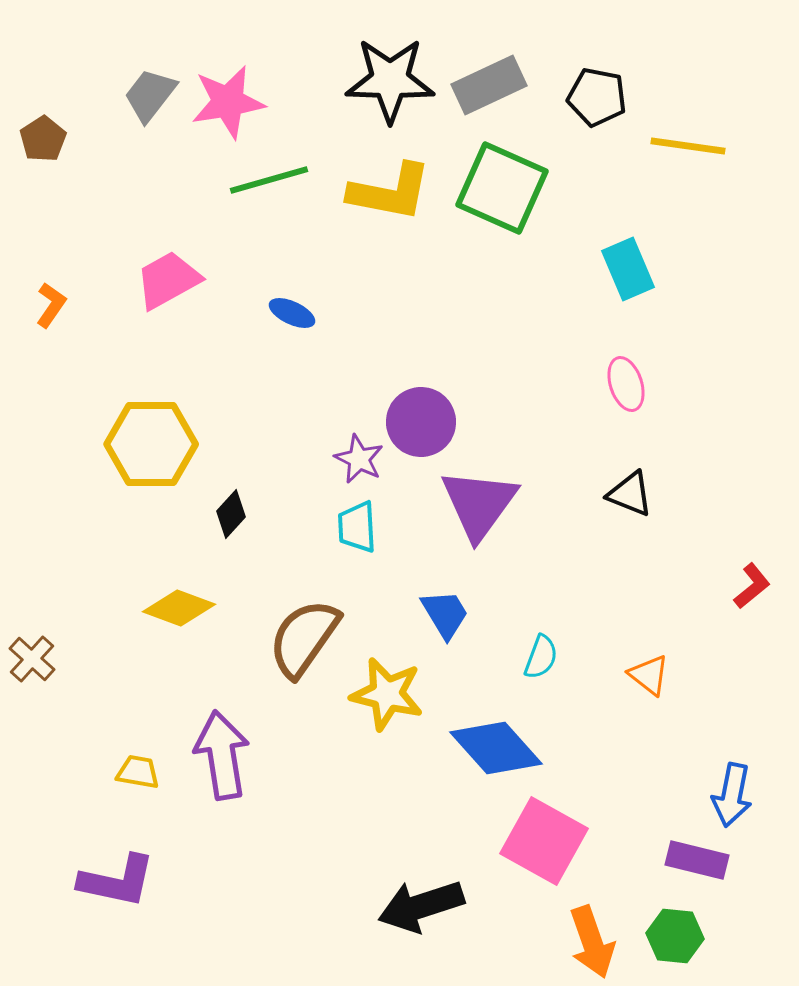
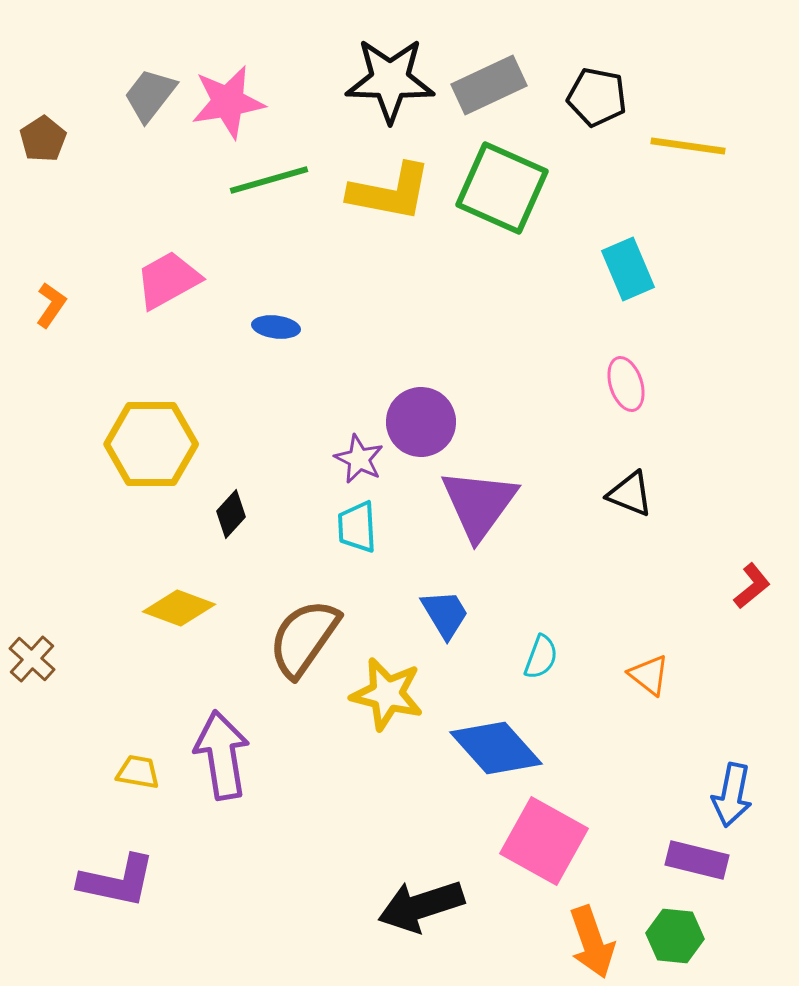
blue ellipse: moved 16 px left, 14 px down; rotated 18 degrees counterclockwise
